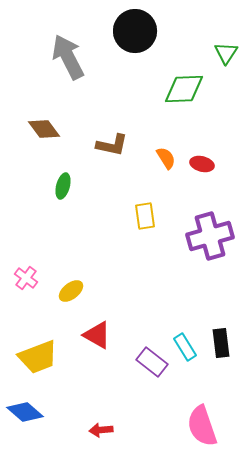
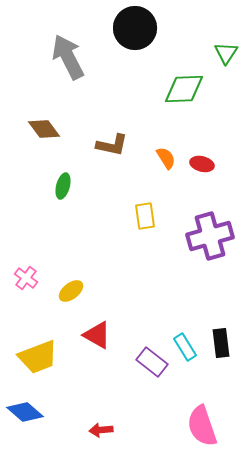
black circle: moved 3 px up
